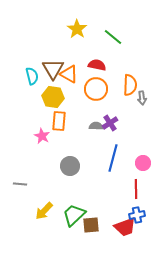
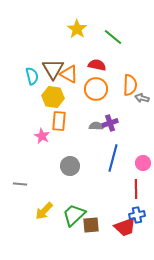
gray arrow: rotated 112 degrees clockwise
purple cross: rotated 14 degrees clockwise
